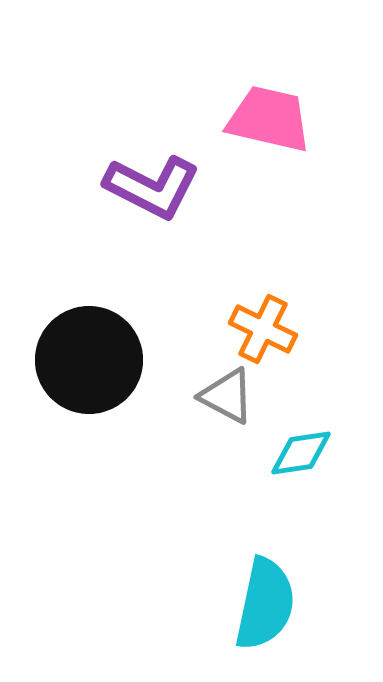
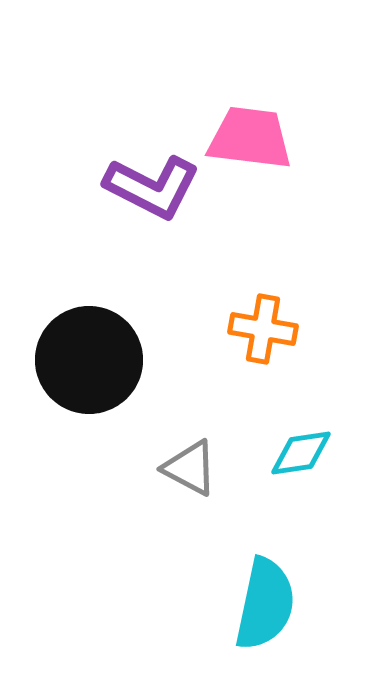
pink trapezoid: moved 19 px left, 19 px down; rotated 6 degrees counterclockwise
orange cross: rotated 16 degrees counterclockwise
gray triangle: moved 37 px left, 72 px down
